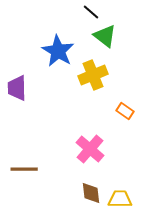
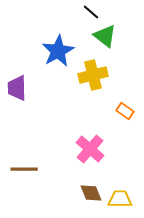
blue star: rotated 12 degrees clockwise
yellow cross: rotated 8 degrees clockwise
brown diamond: rotated 15 degrees counterclockwise
